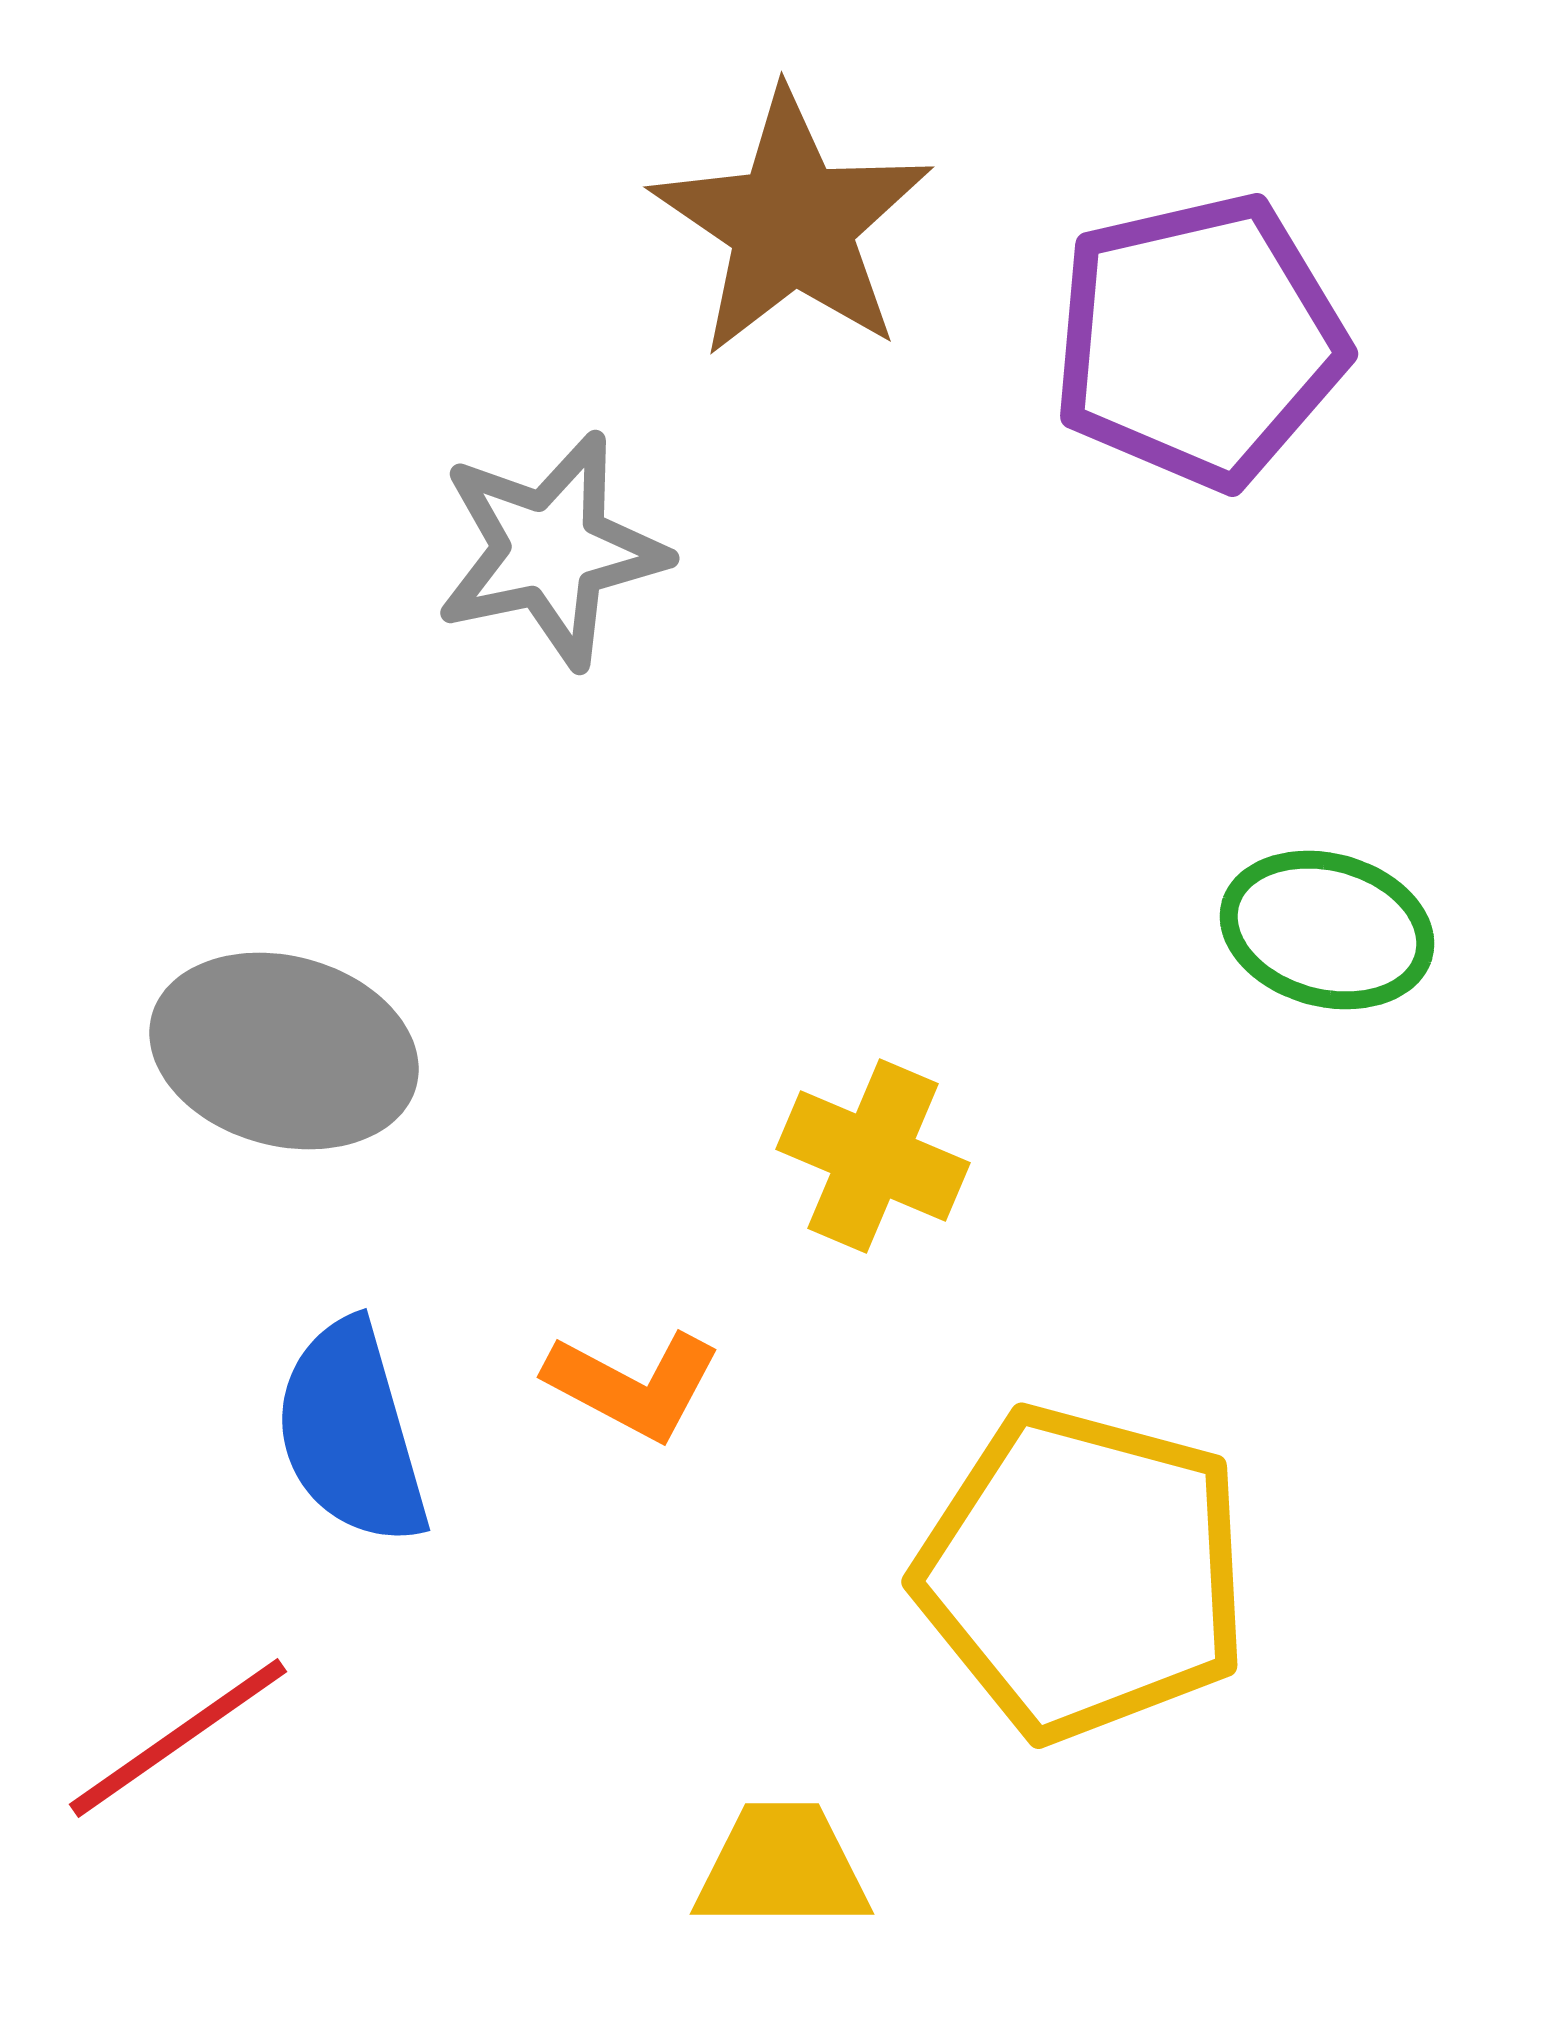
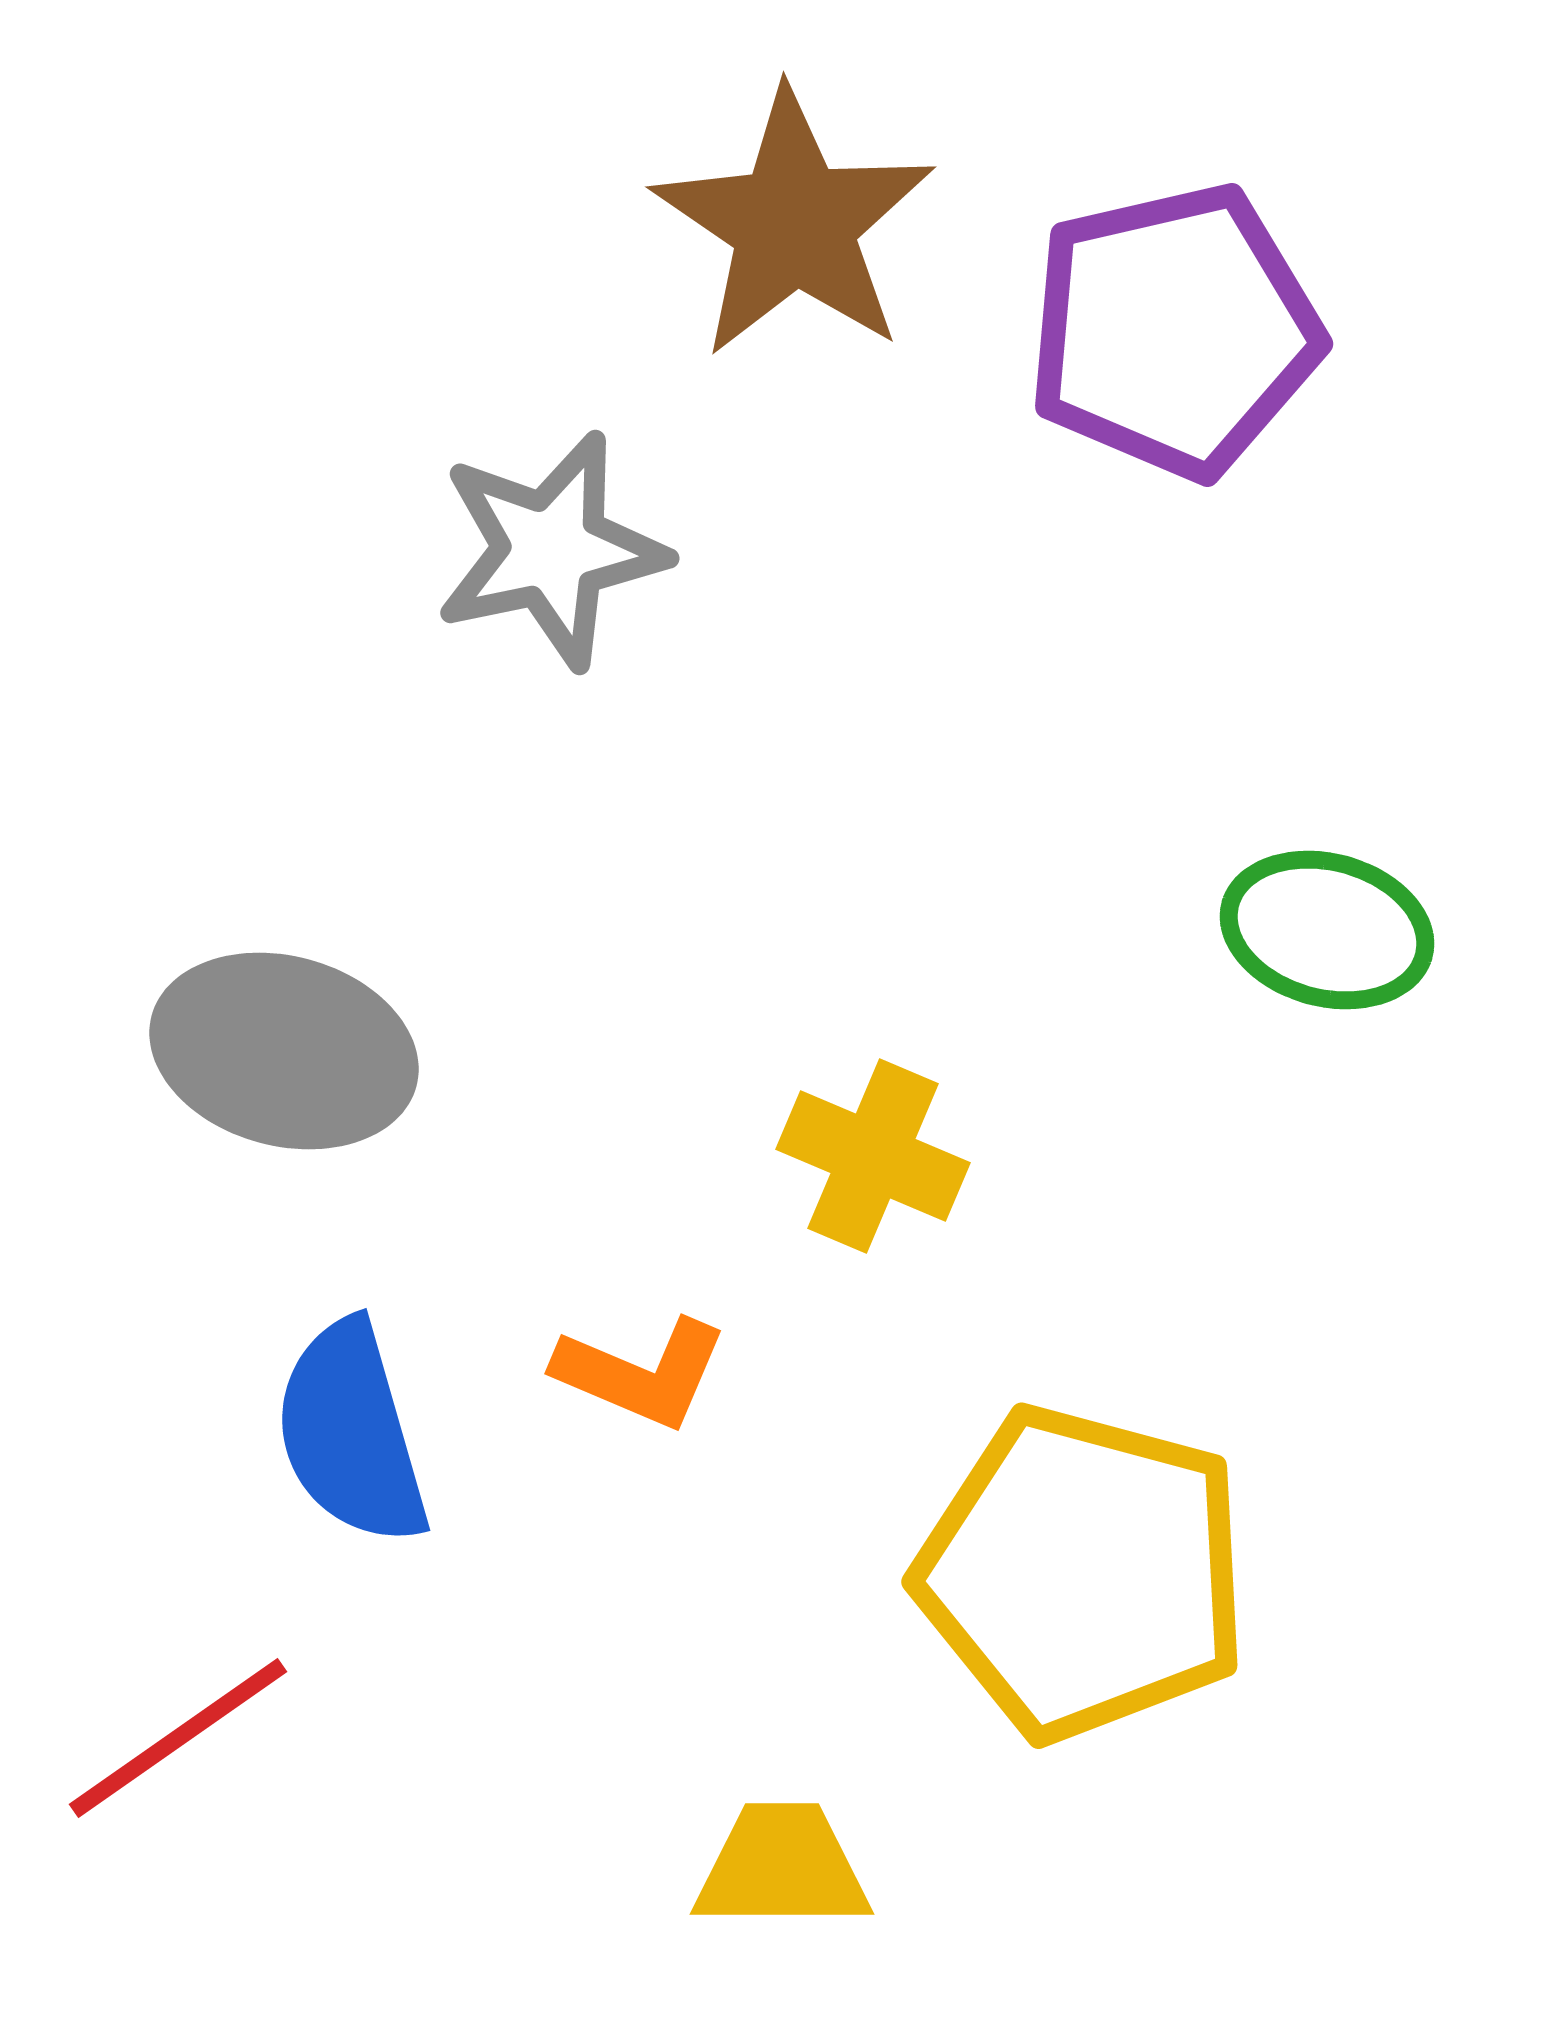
brown star: moved 2 px right
purple pentagon: moved 25 px left, 10 px up
orange L-shape: moved 8 px right, 12 px up; rotated 5 degrees counterclockwise
